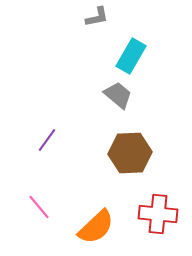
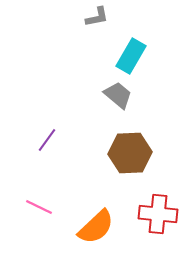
pink line: rotated 24 degrees counterclockwise
